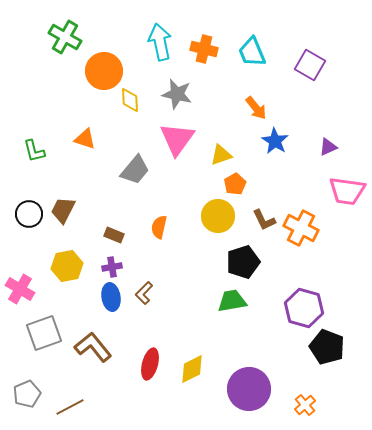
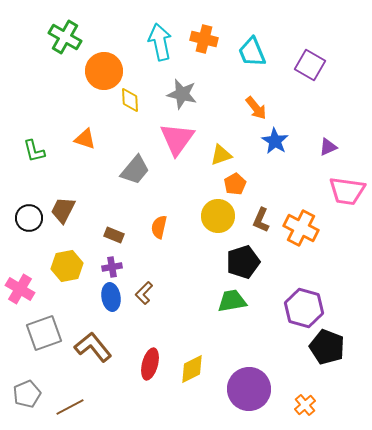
orange cross at (204, 49): moved 10 px up
gray star at (177, 94): moved 5 px right
black circle at (29, 214): moved 4 px down
brown L-shape at (264, 220): moved 3 px left; rotated 50 degrees clockwise
